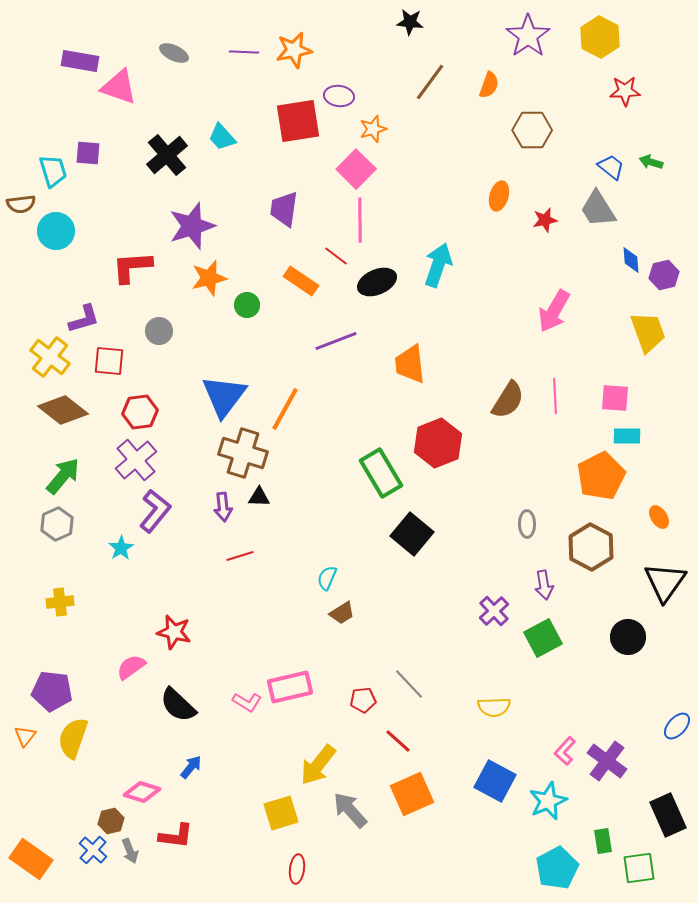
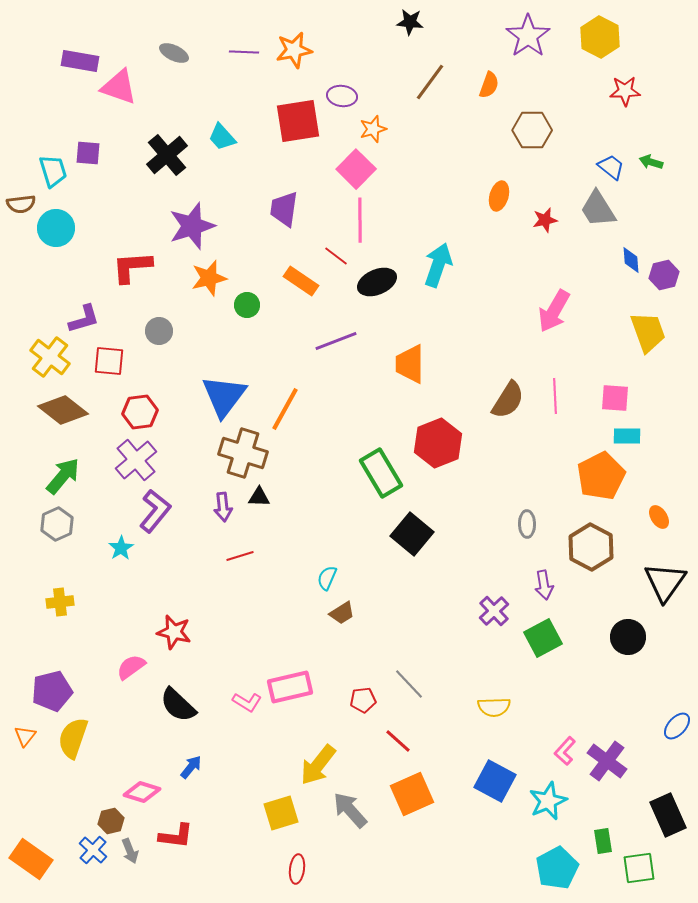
purple ellipse at (339, 96): moved 3 px right
cyan circle at (56, 231): moved 3 px up
orange trapezoid at (410, 364): rotated 6 degrees clockwise
purple pentagon at (52, 691): rotated 21 degrees counterclockwise
